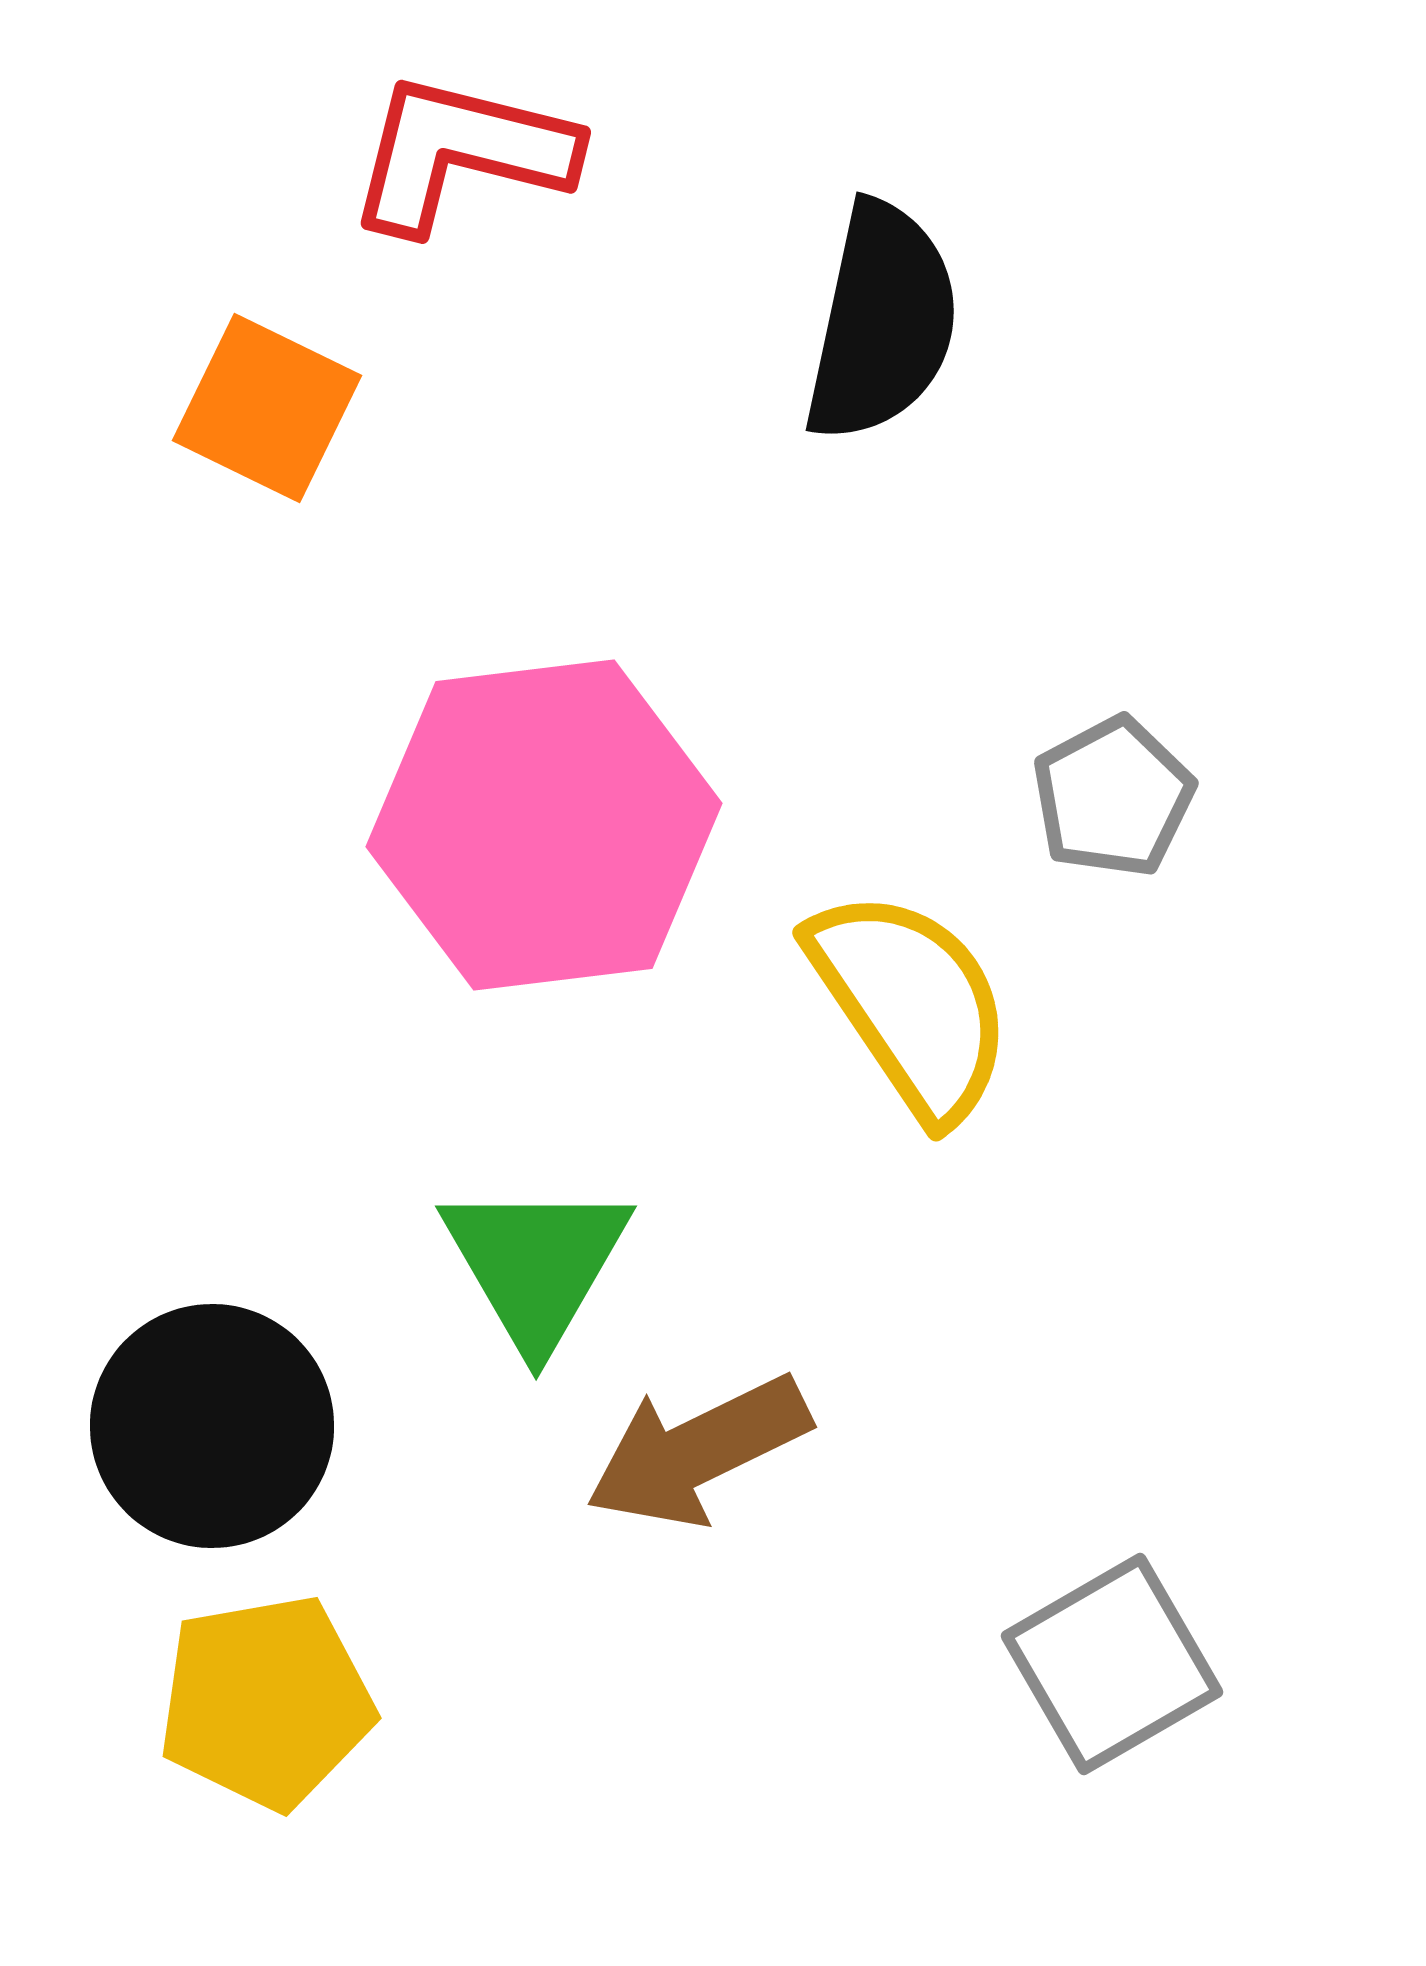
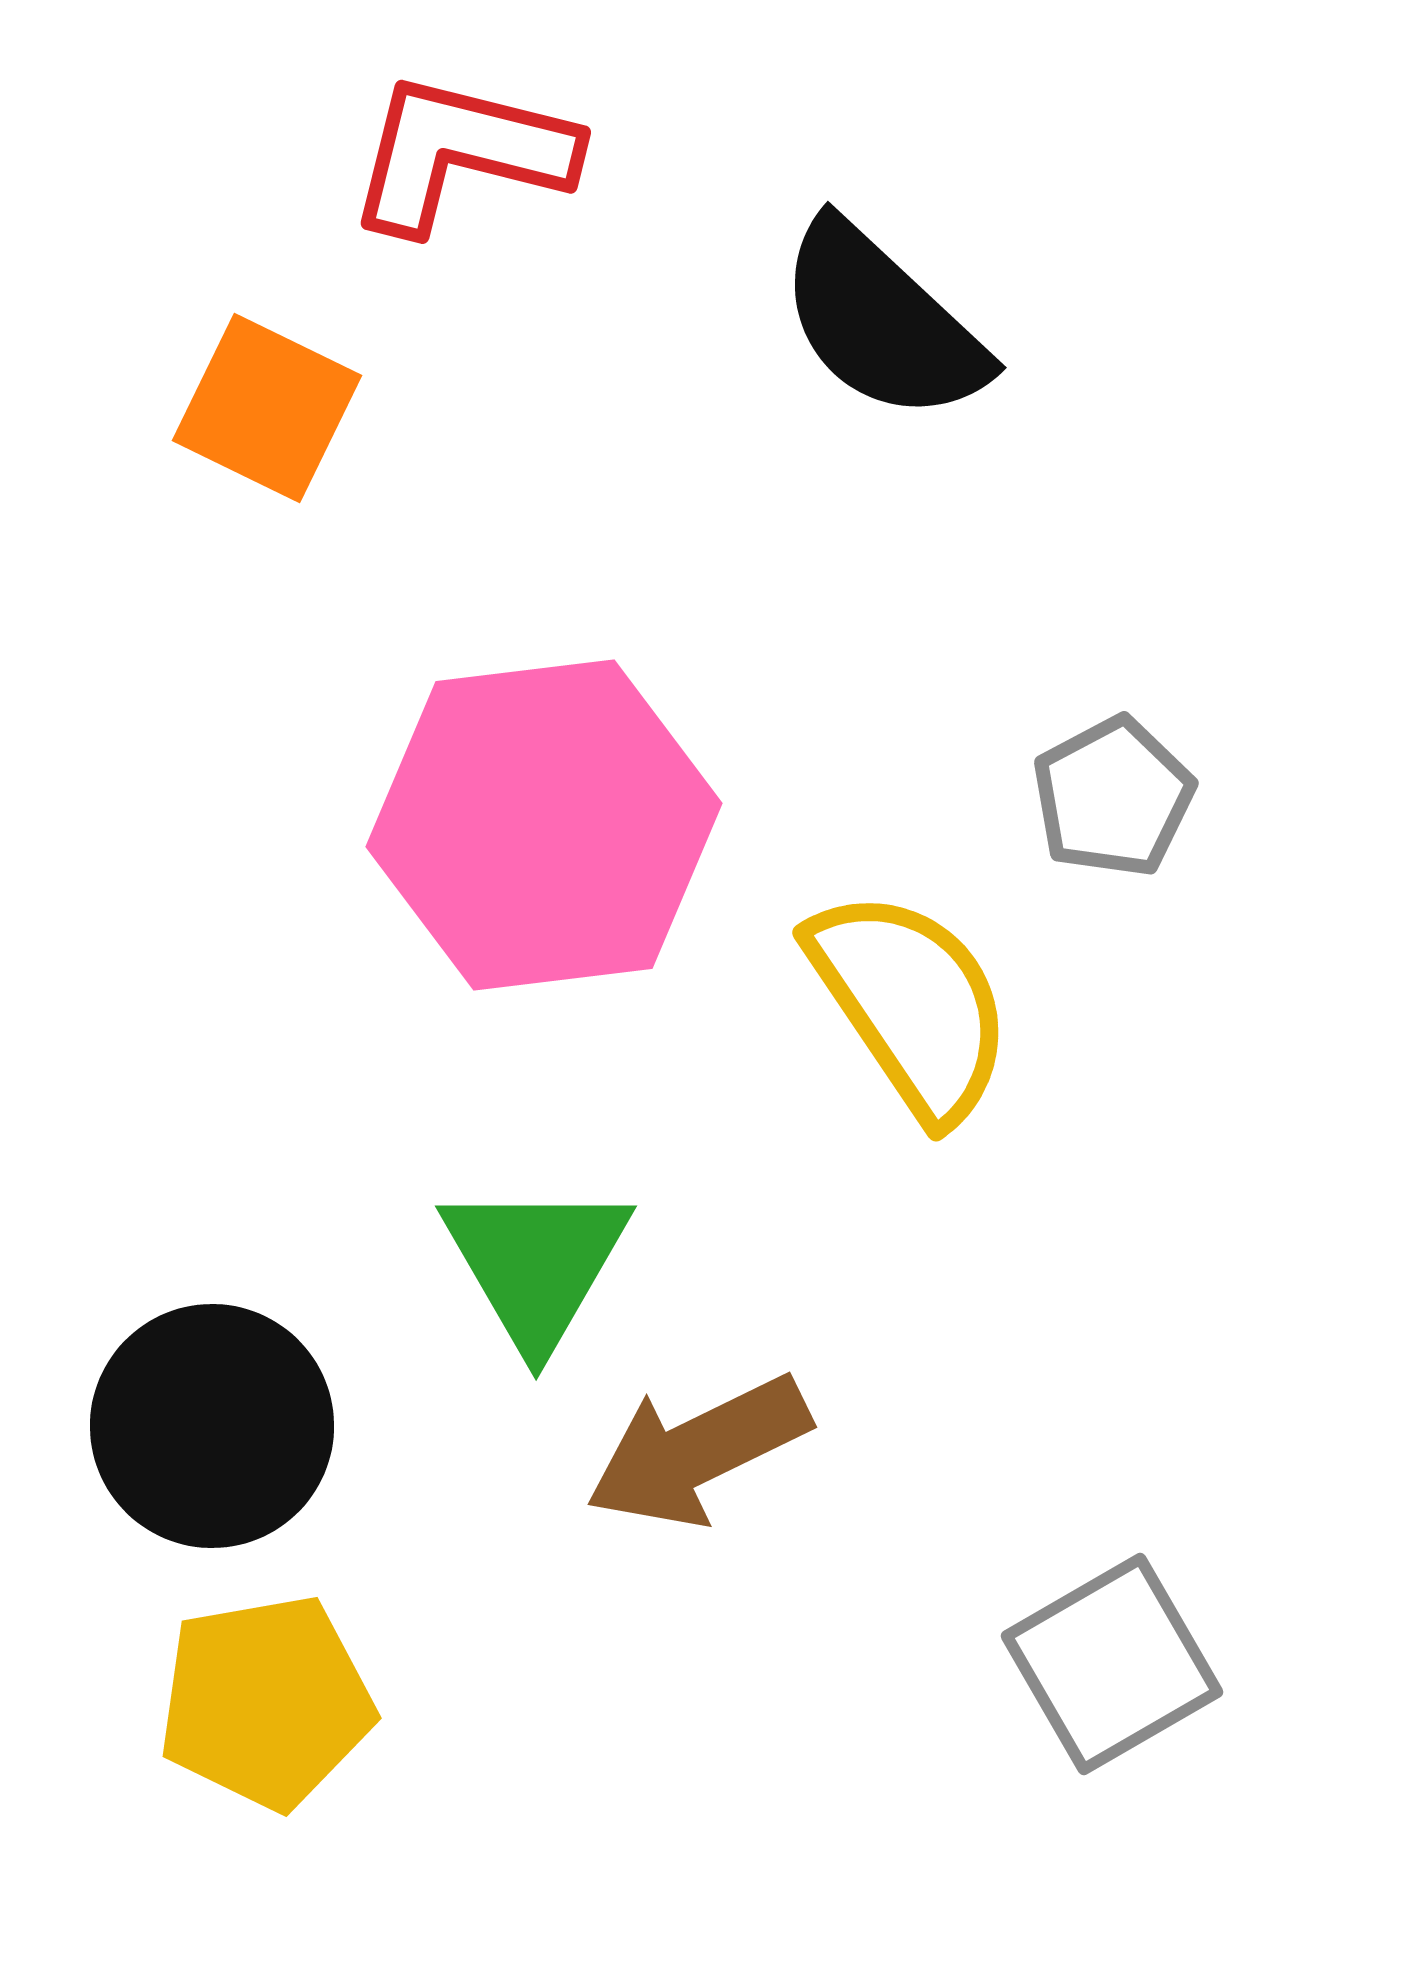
black semicircle: rotated 121 degrees clockwise
